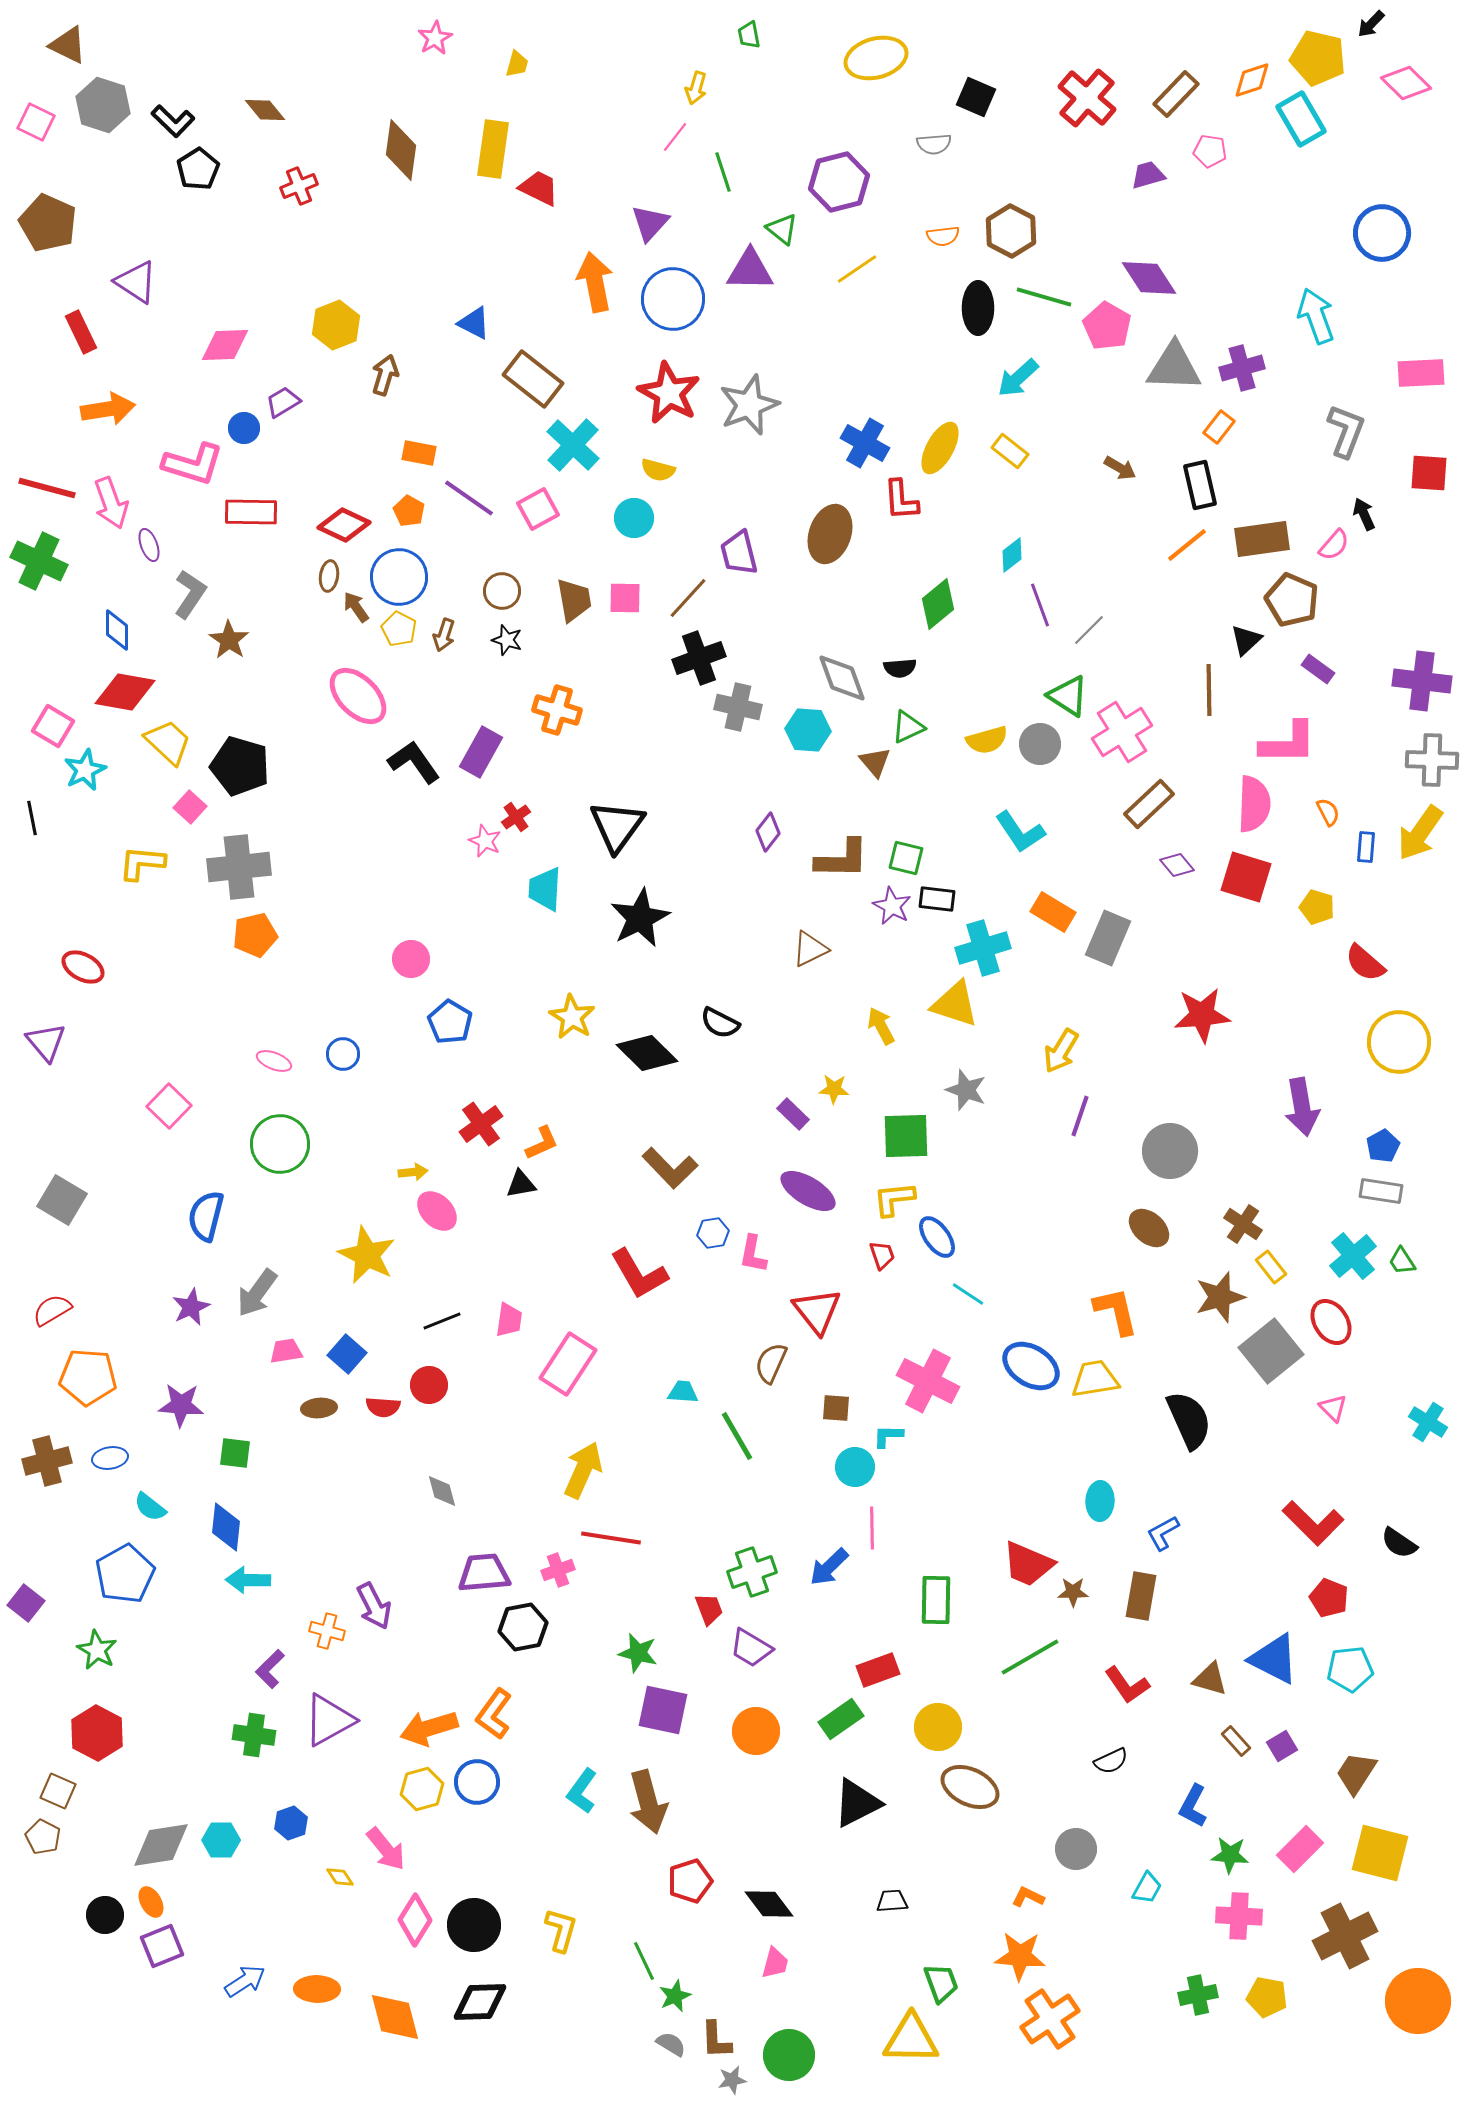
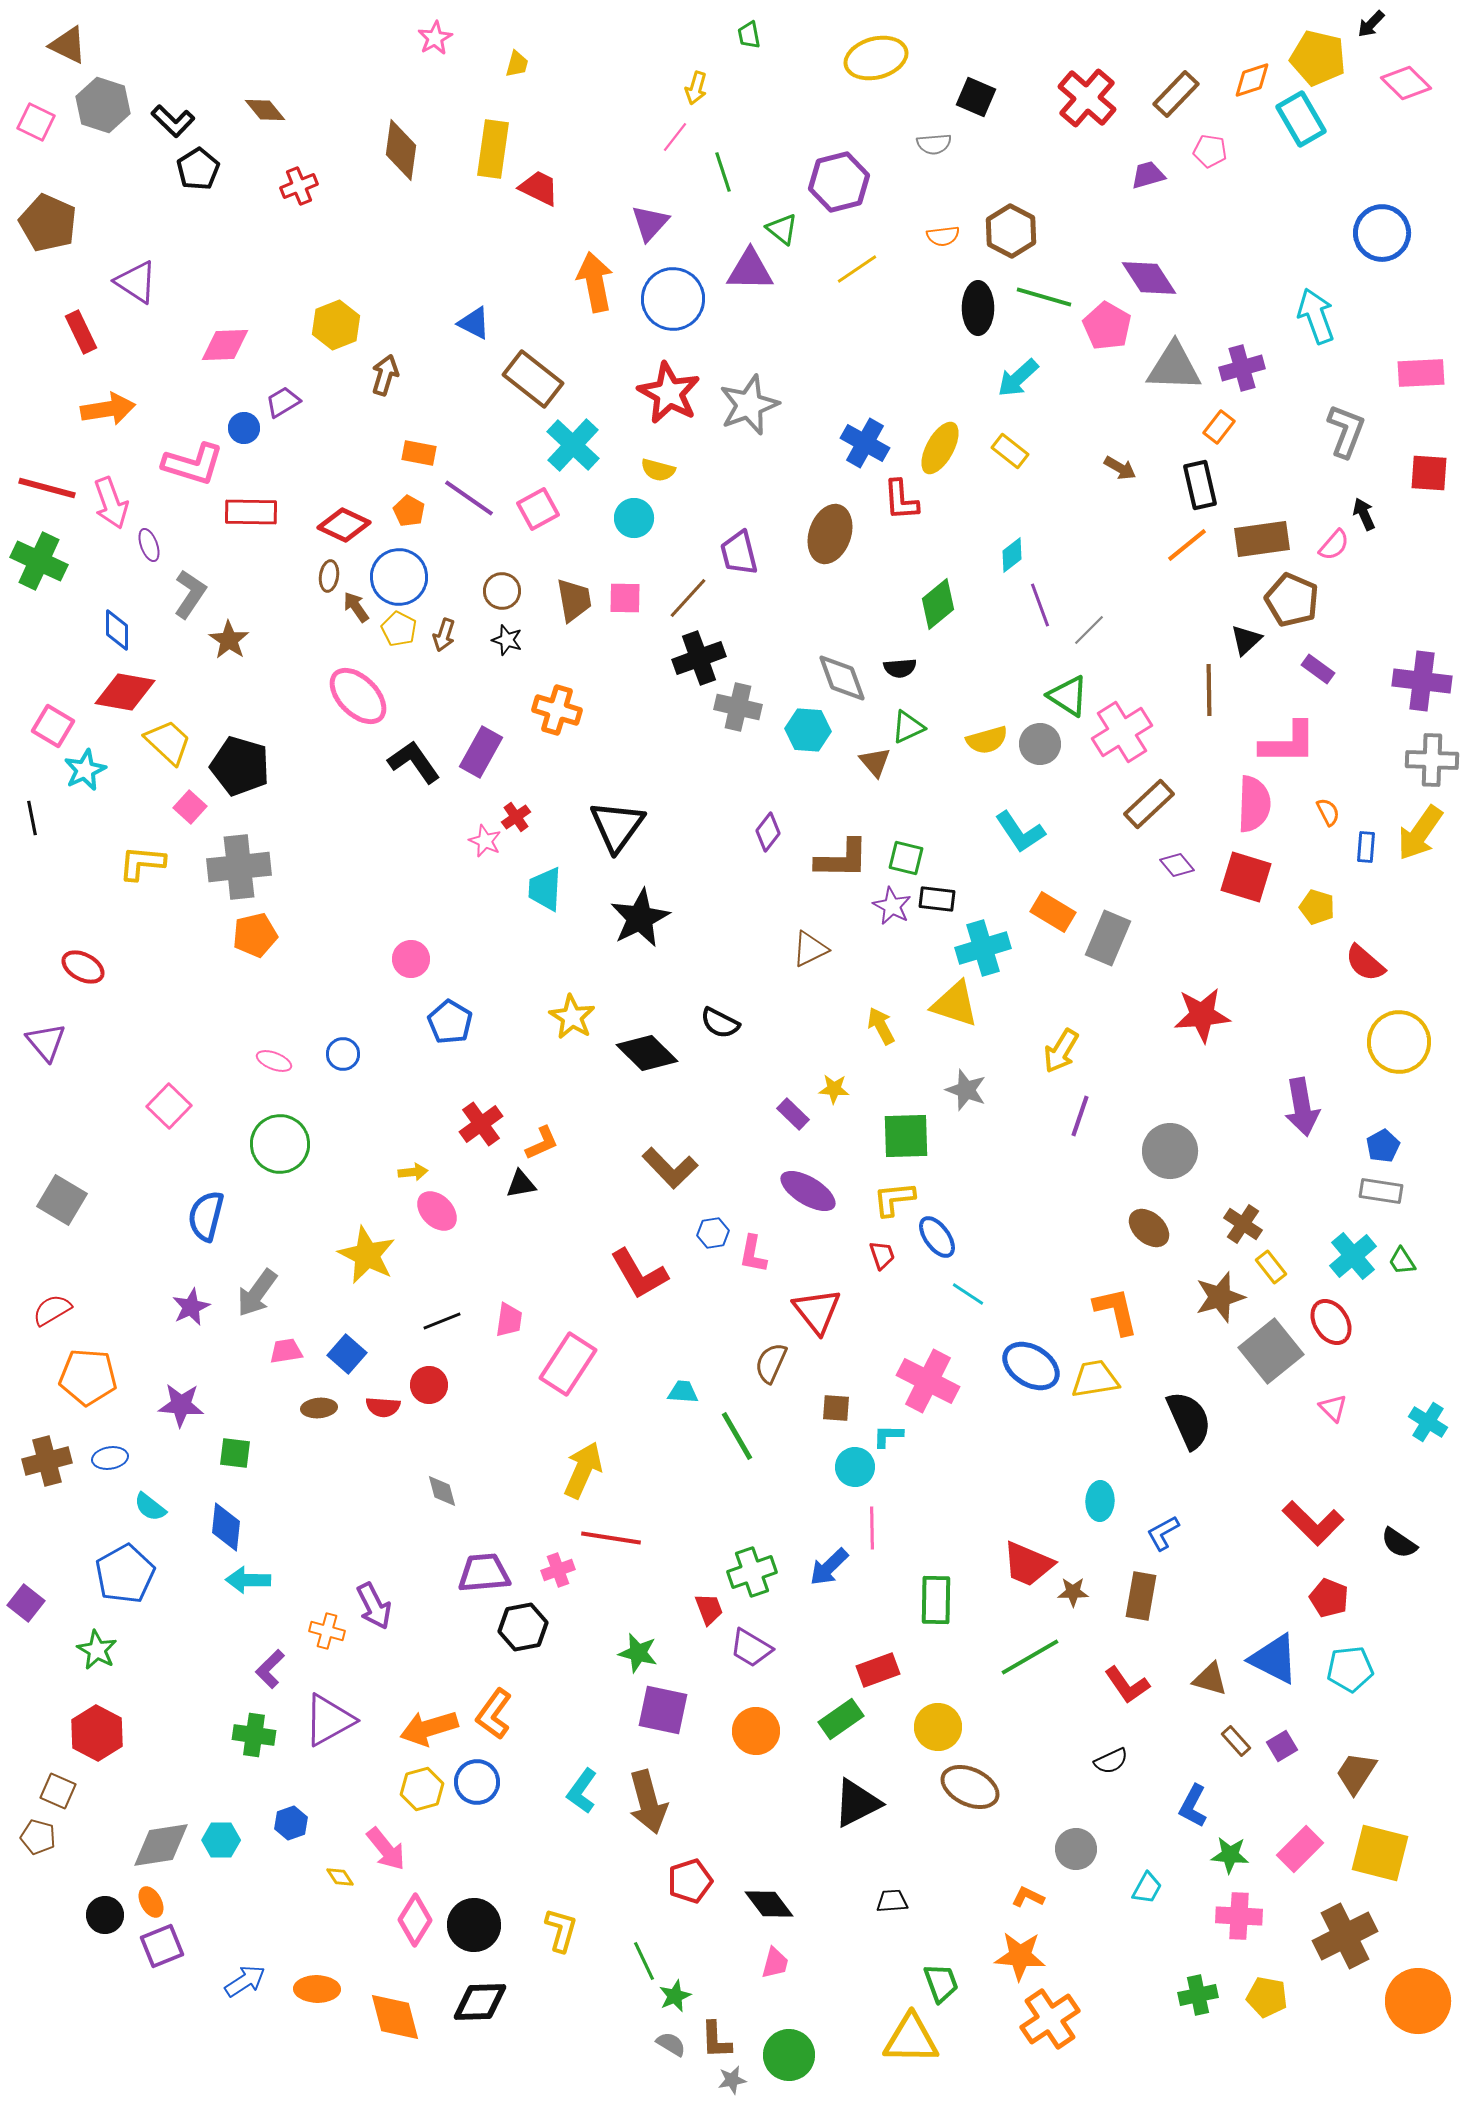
brown pentagon at (43, 1837): moved 5 px left; rotated 12 degrees counterclockwise
